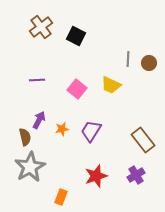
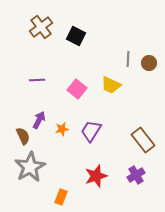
brown semicircle: moved 2 px left, 1 px up; rotated 12 degrees counterclockwise
